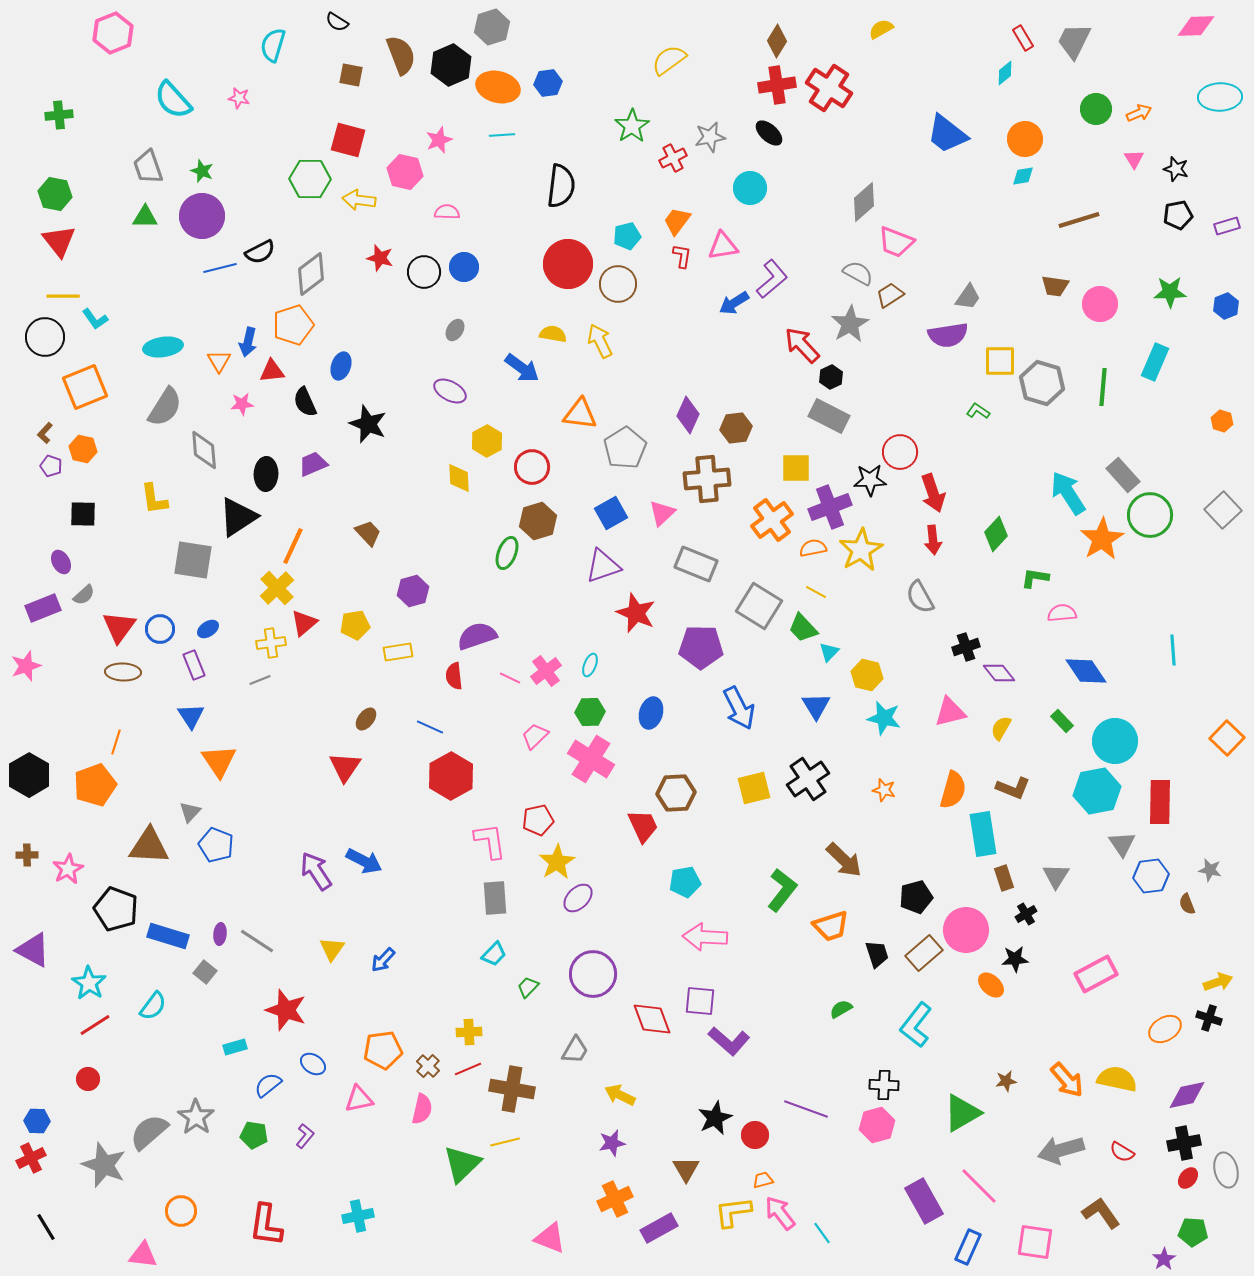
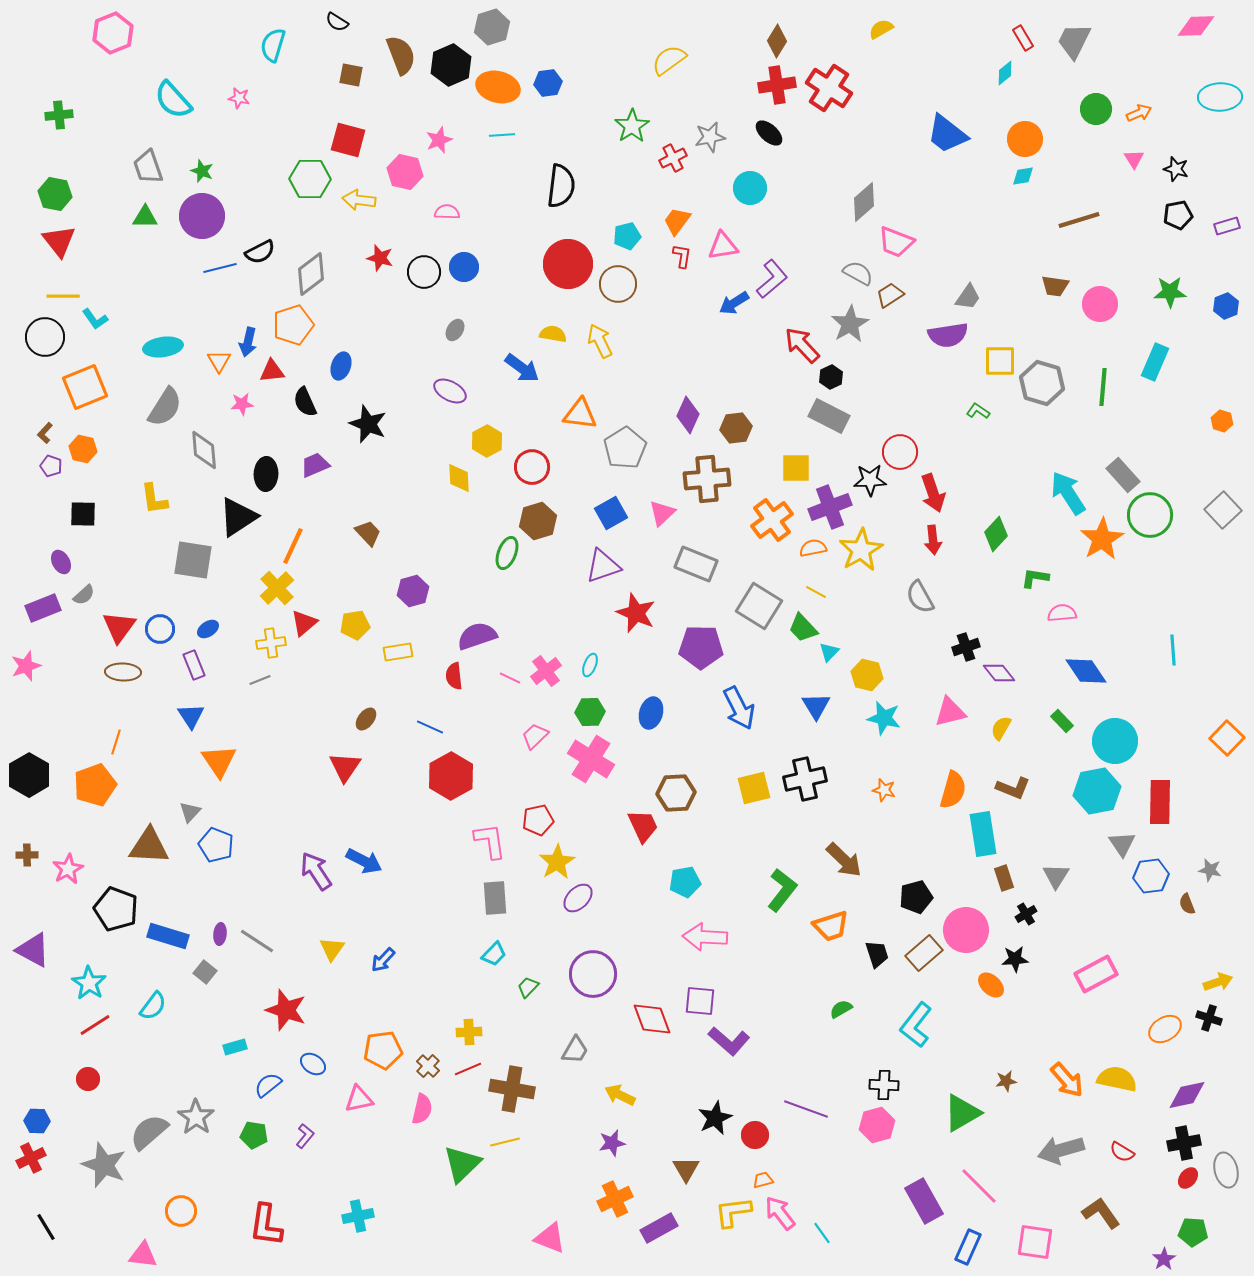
purple trapezoid at (313, 464): moved 2 px right, 1 px down
black cross at (808, 779): moved 3 px left; rotated 21 degrees clockwise
